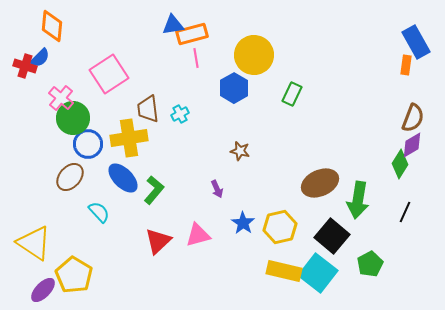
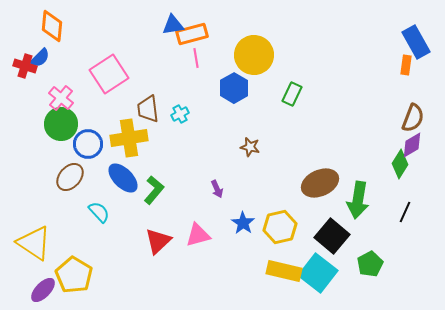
green circle at (73, 118): moved 12 px left, 6 px down
brown star at (240, 151): moved 10 px right, 4 px up
